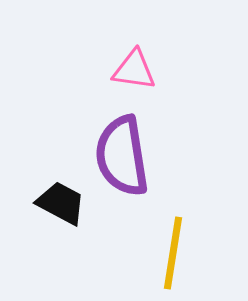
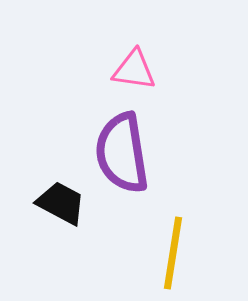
purple semicircle: moved 3 px up
